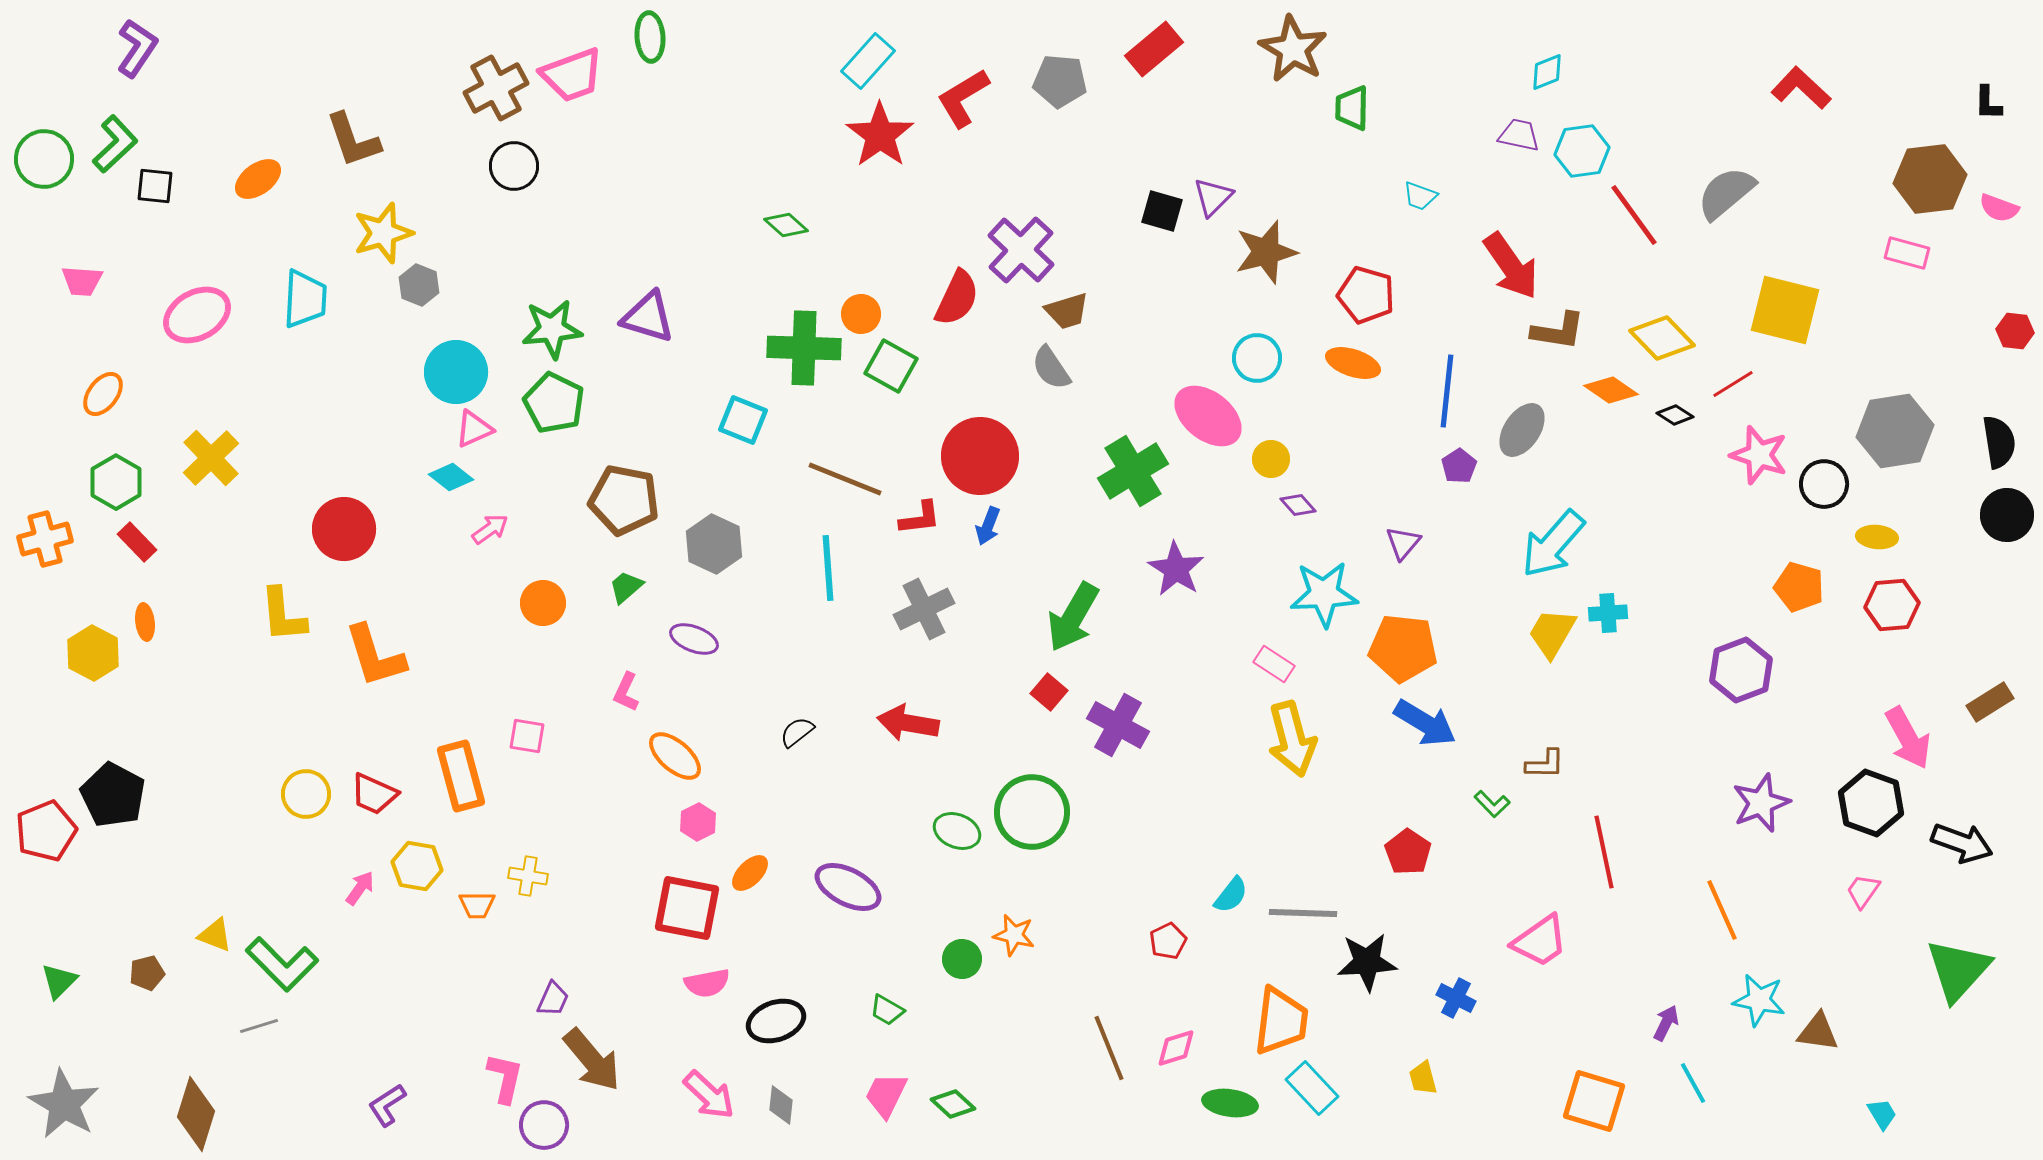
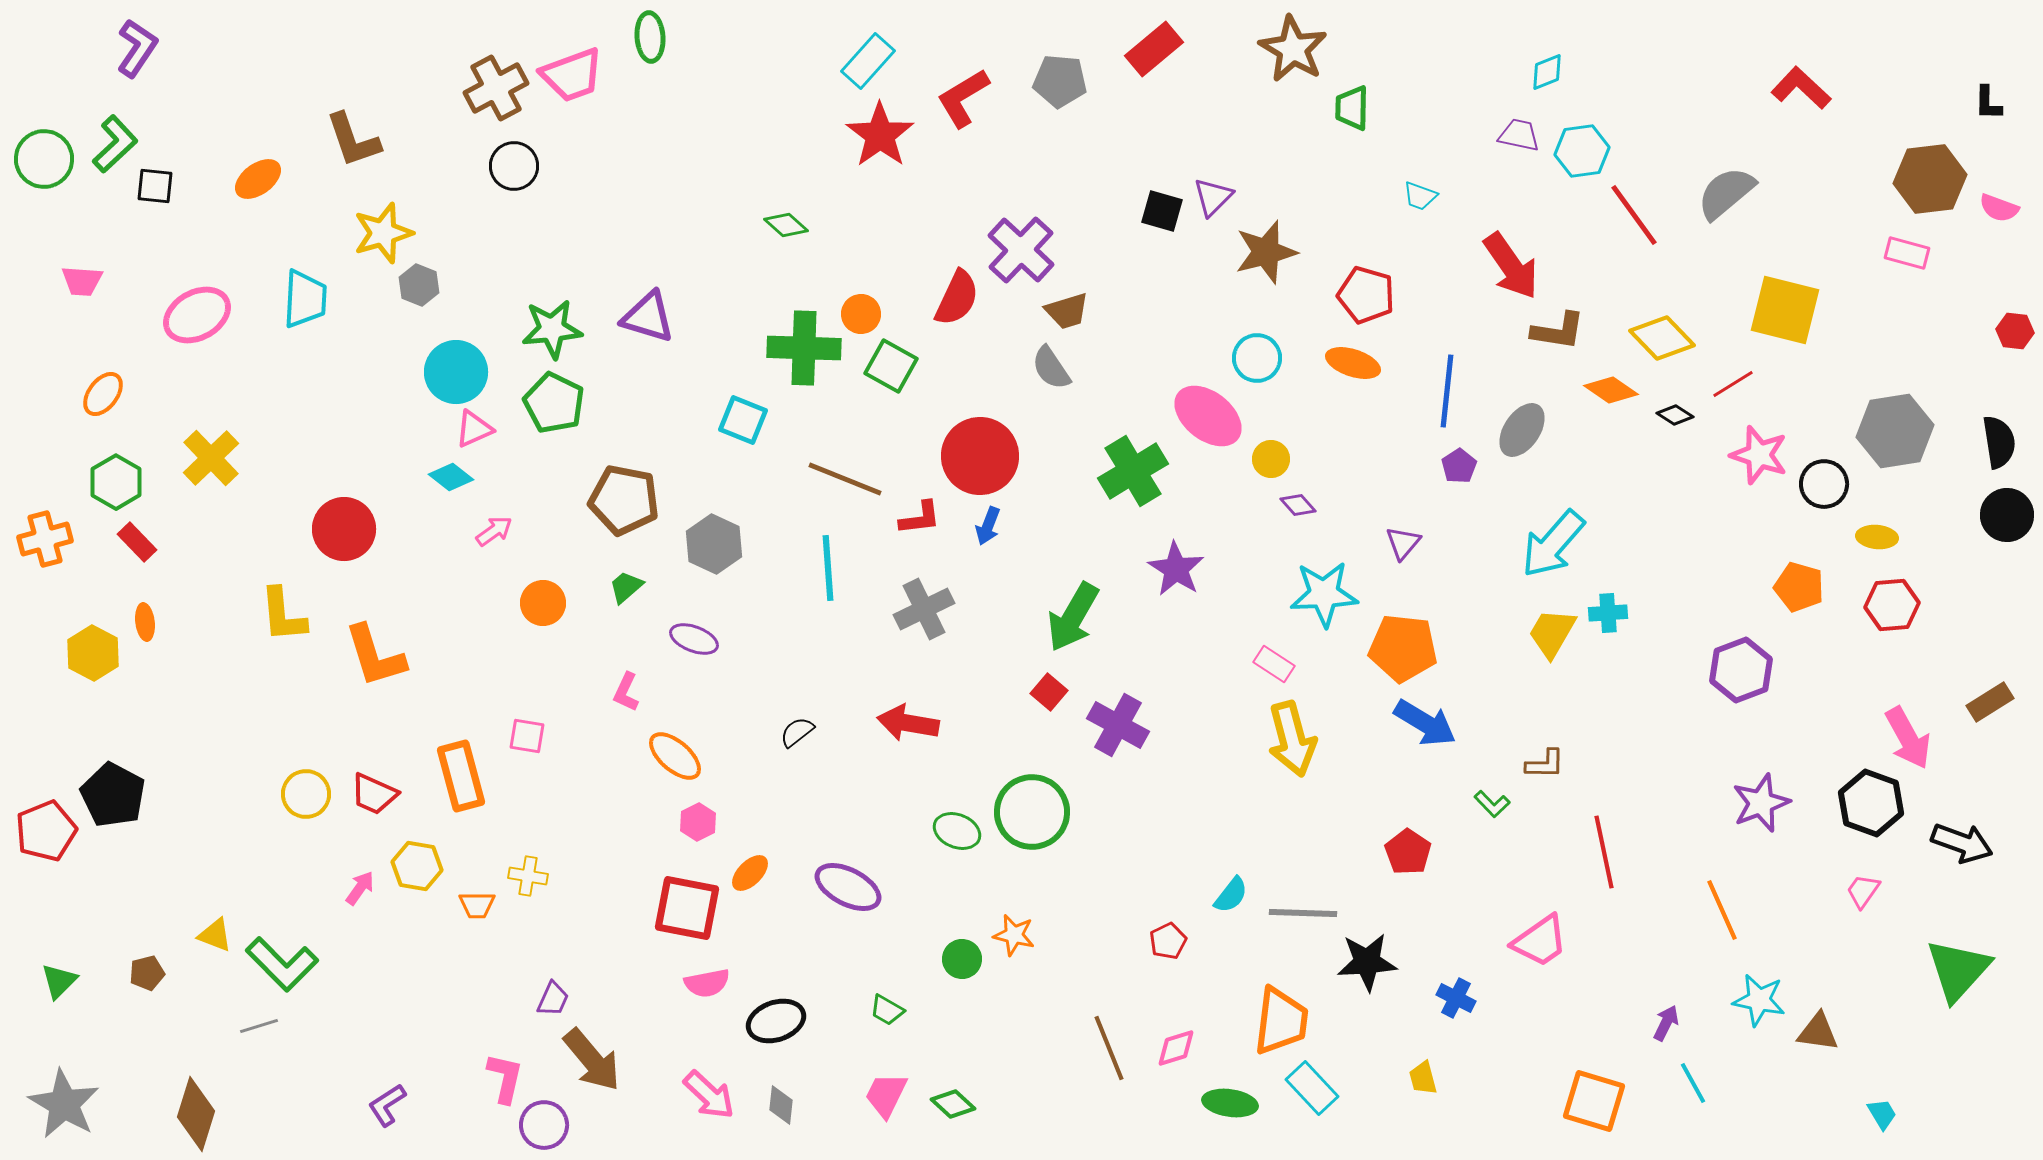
pink arrow at (490, 529): moved 4 px right, 2 px down
